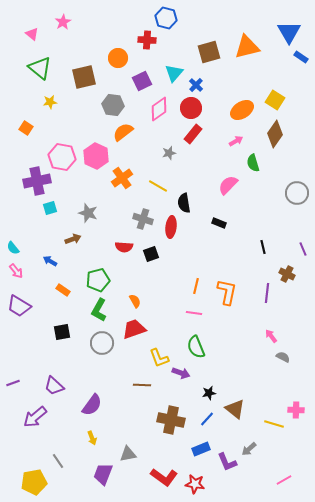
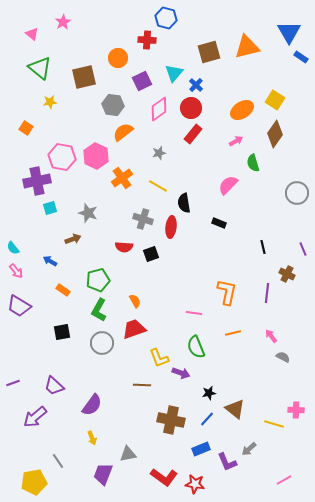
gray star at (169, 153): moved 10 px left
orange line at (196, 286): moved 37 px right, 47 px down; rotated 63 degrees clockwise
